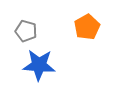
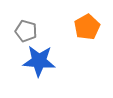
blue star: moved 4 px up
